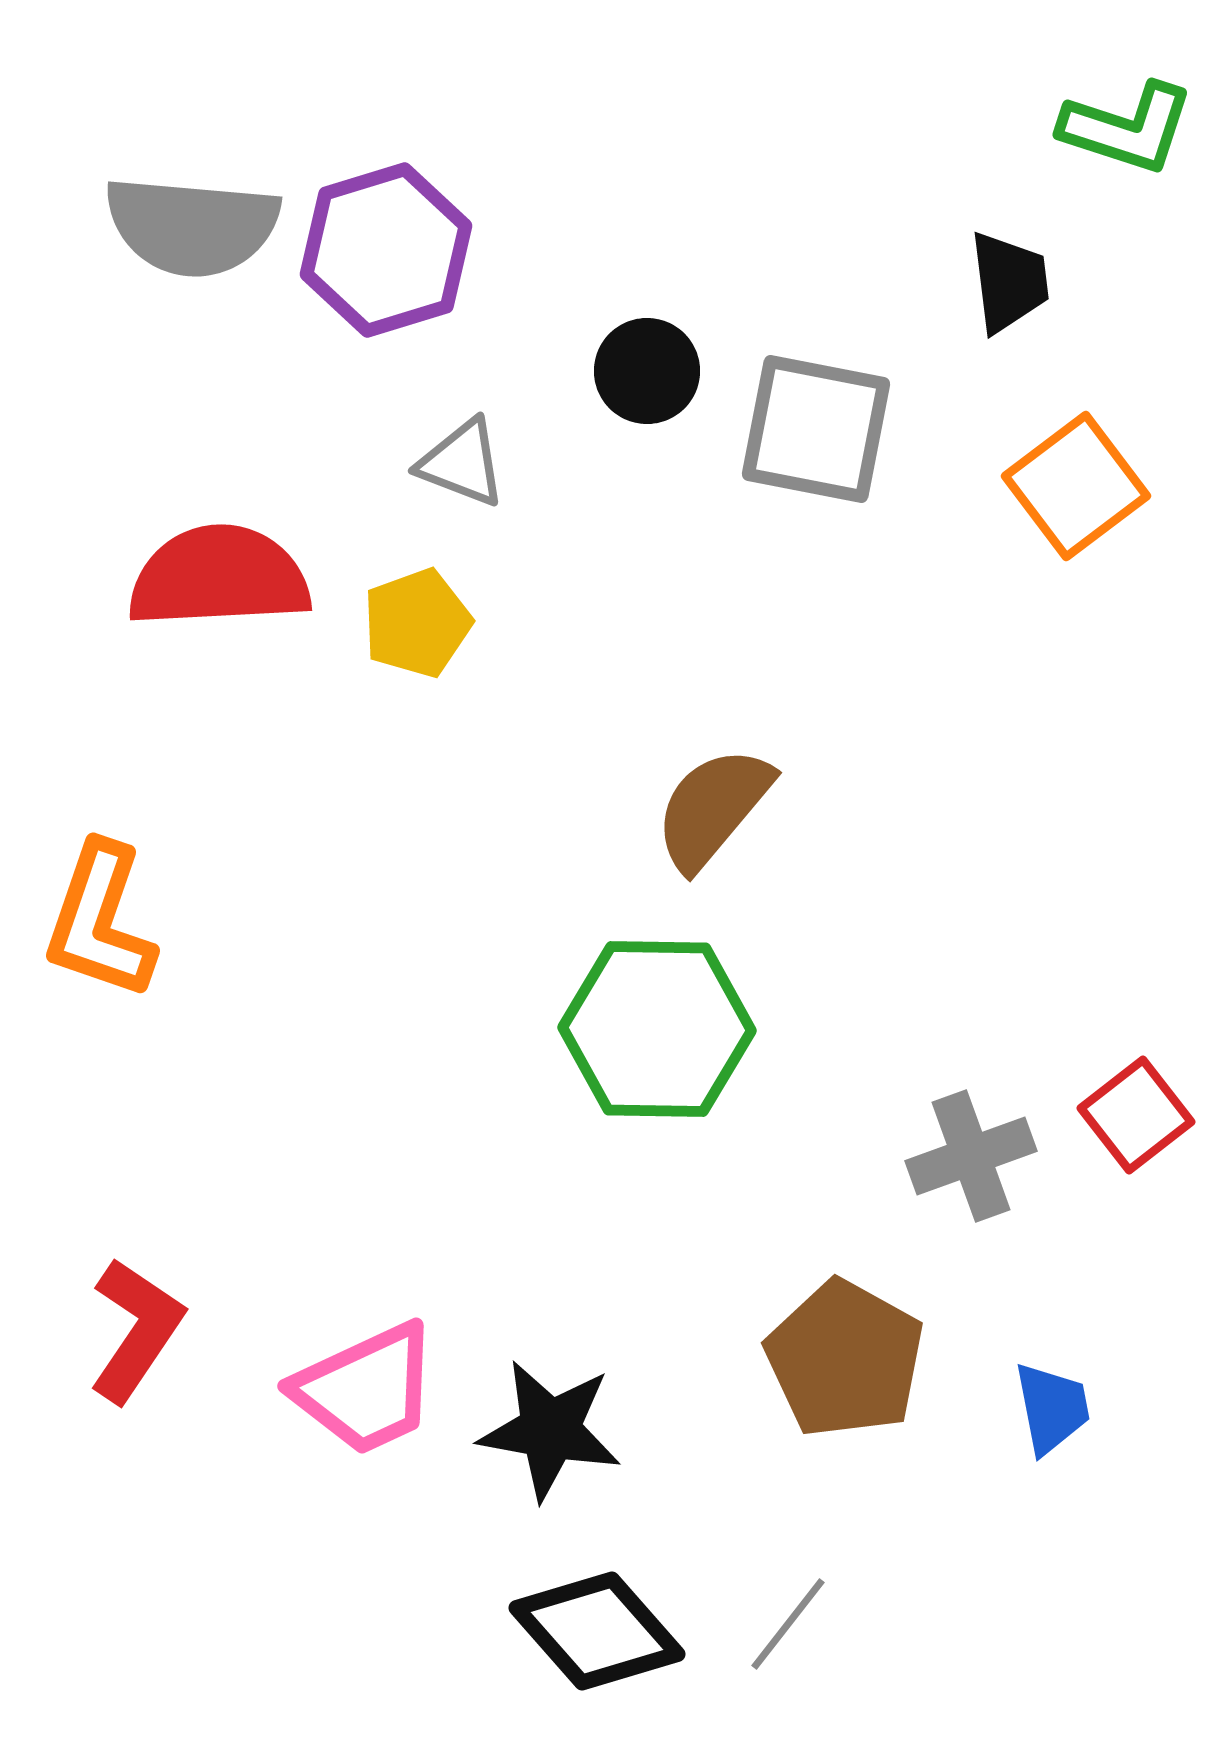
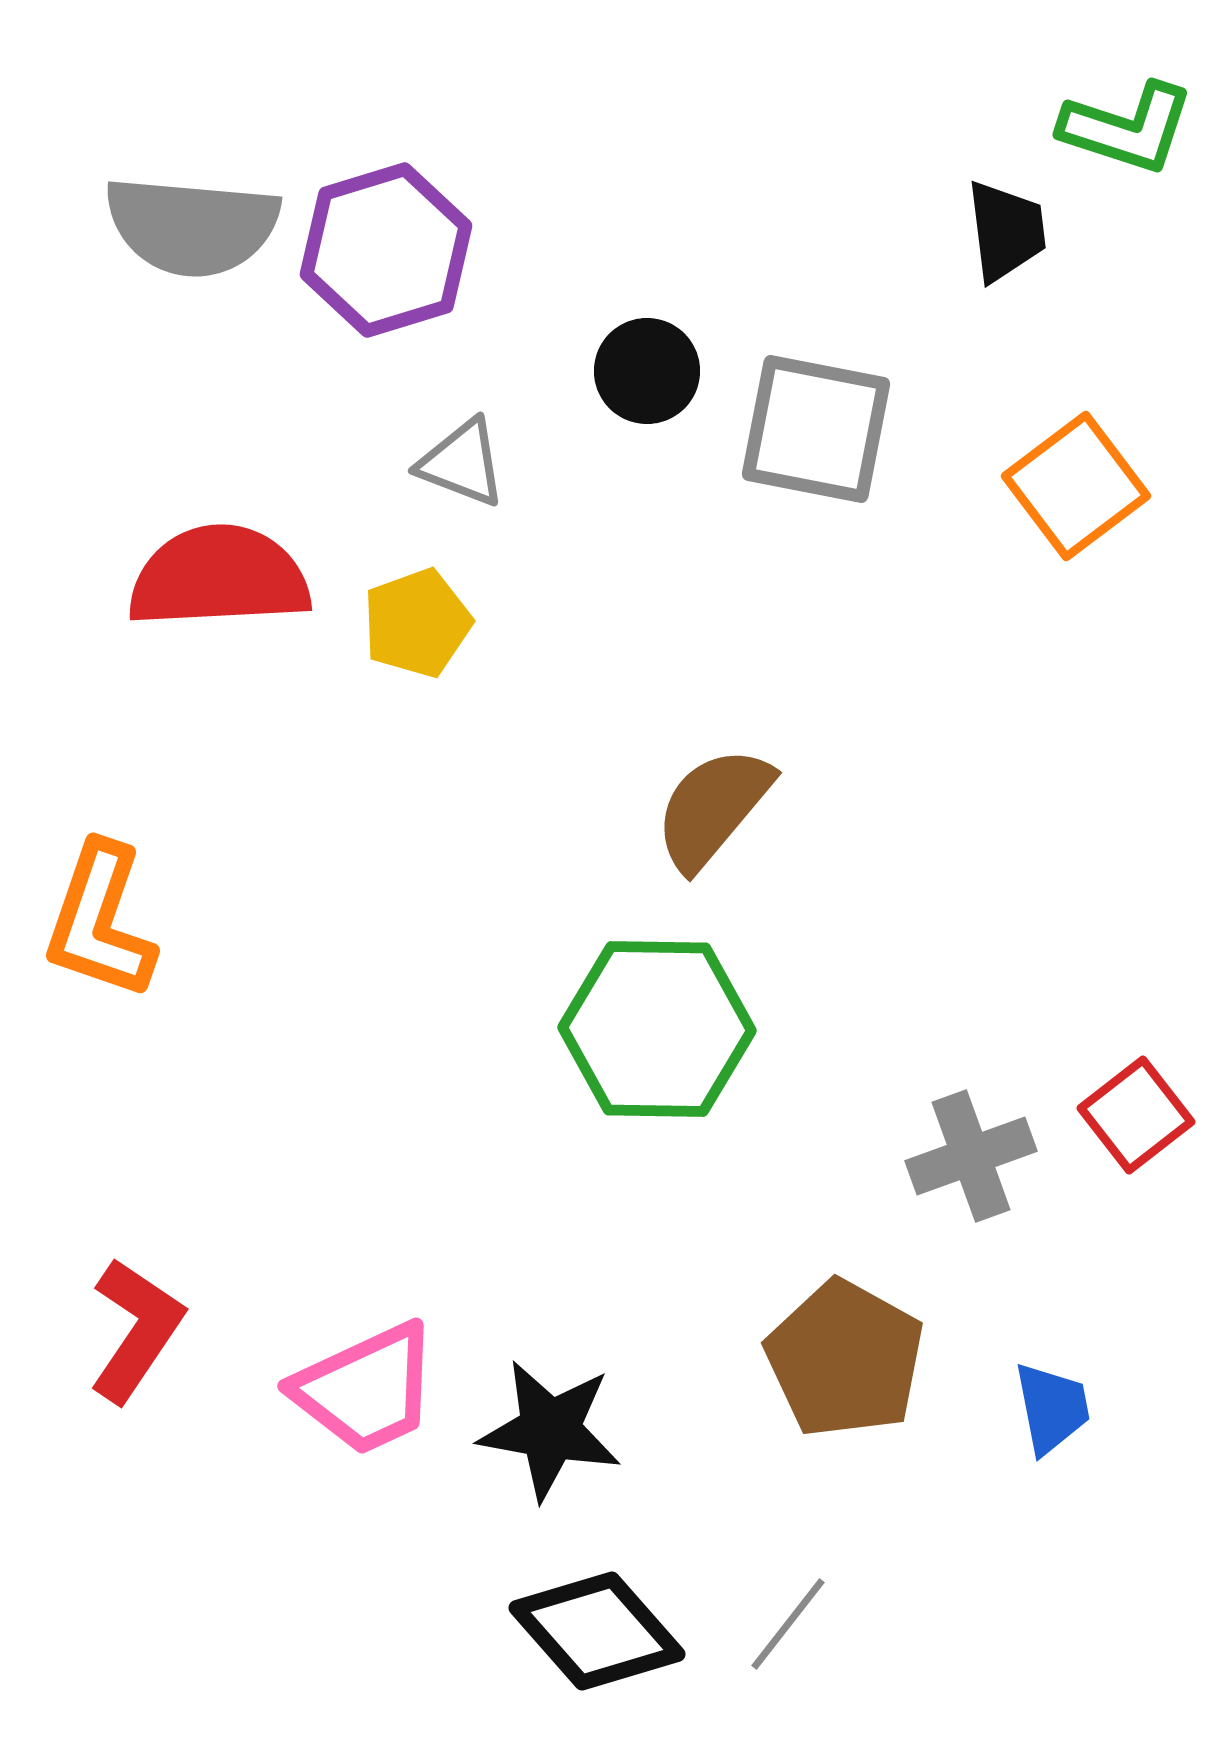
black trapezoid: moved 3 px left, 51 px up
